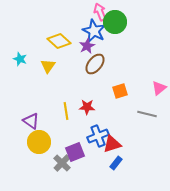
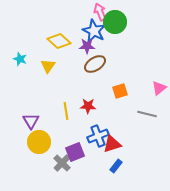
purple star: rotated 28 degrees clockwise
brown ellipse: rotated 20 degrees clockwise
red star: moved 1 px right, 1 px up
purple triangle: rotated 24 degrees clockwise
blue rectangle: moved 3 px down
